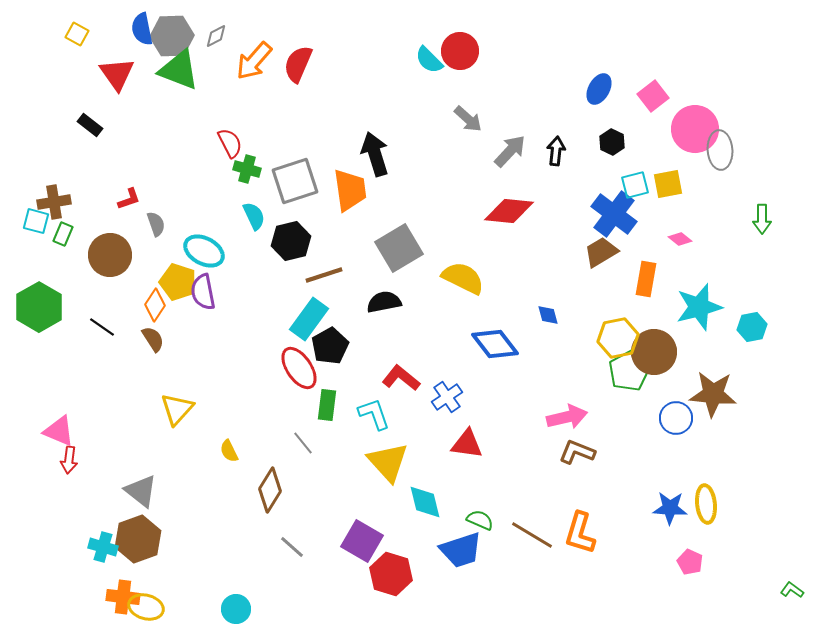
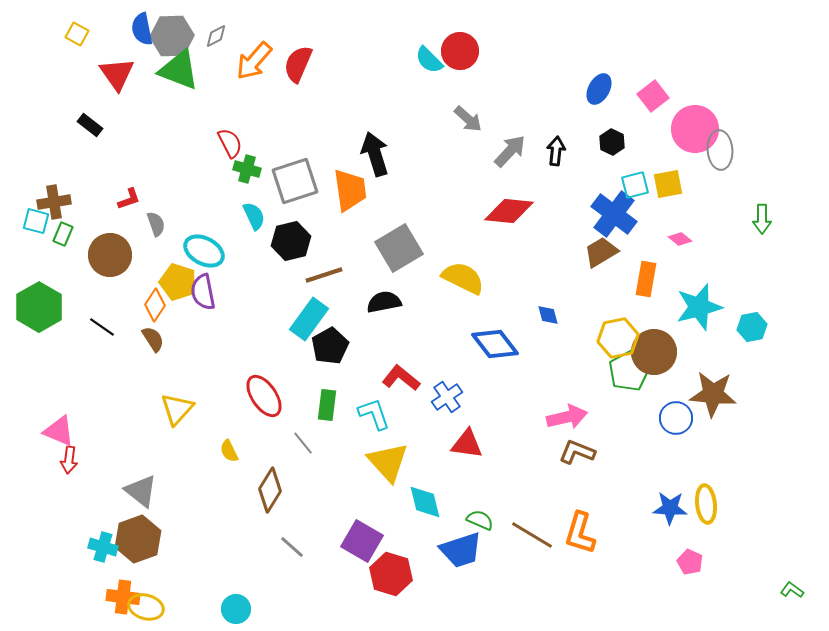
red ellipse at (299, 368): moved 35 px left, 28 px down
